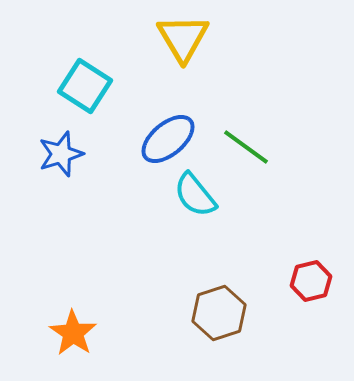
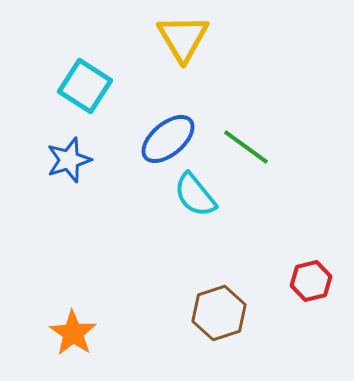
blue star: moved 8 px right, 6 px down
